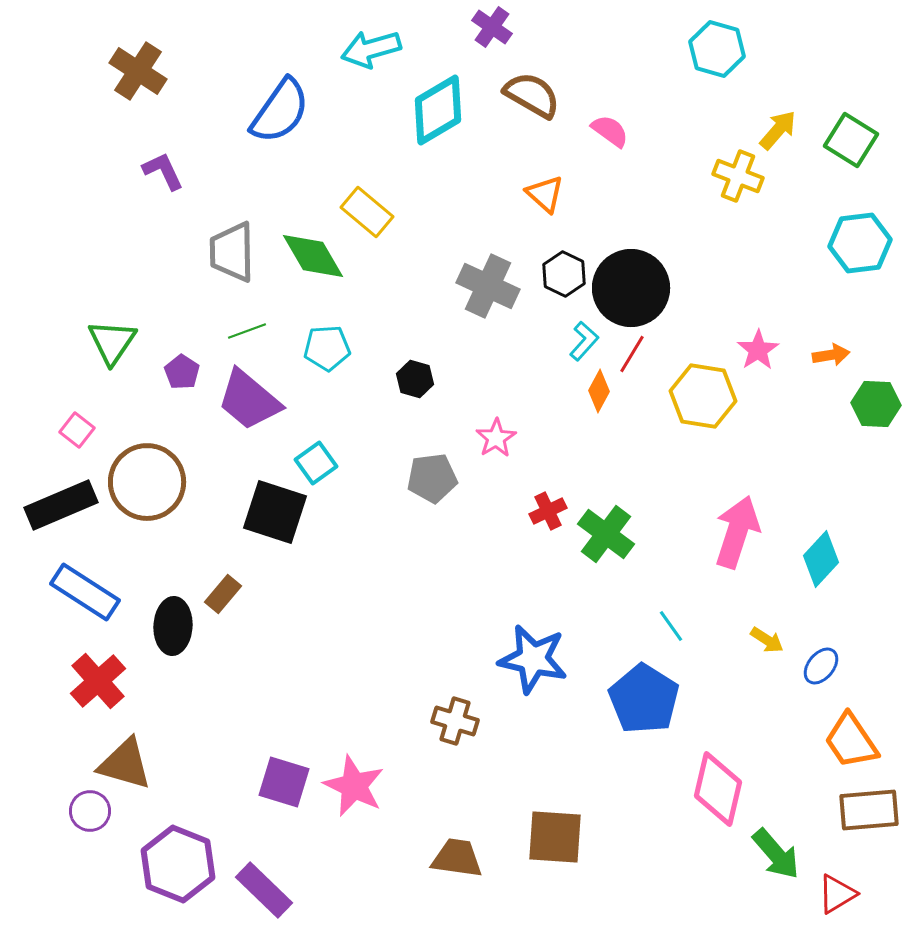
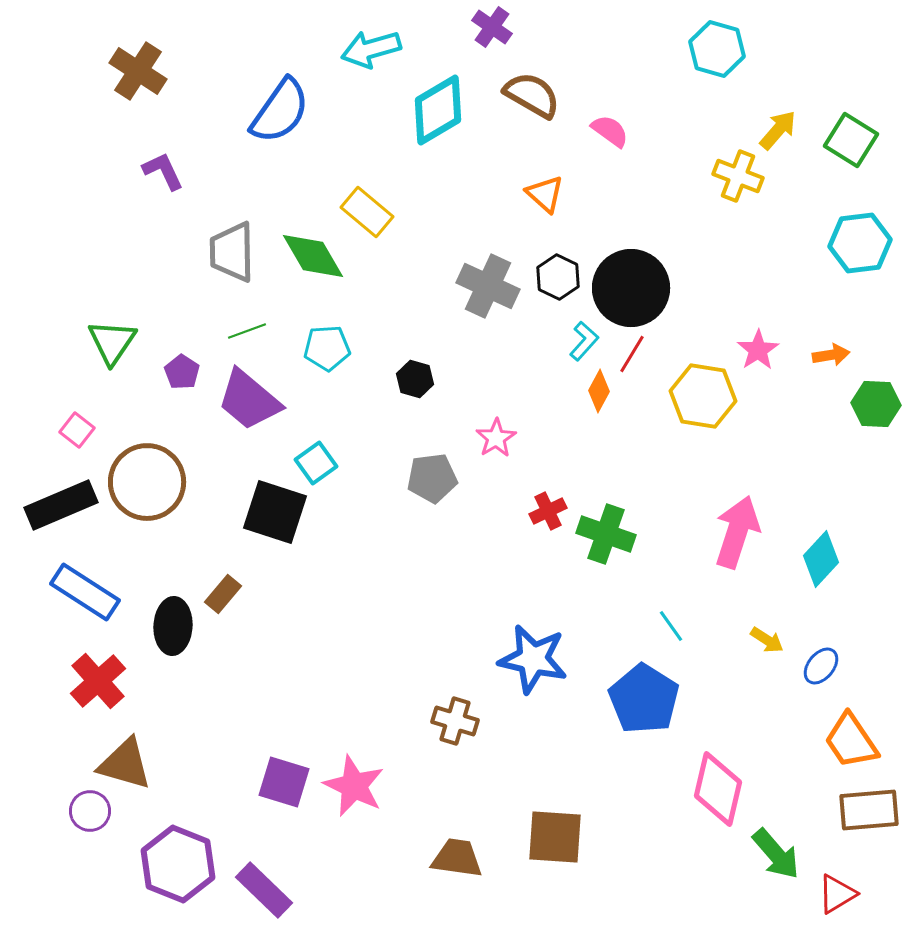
black hexagon at (564, 274): moved 6 px left, 3 px down
green cross at (606, 534): rotated 18 degrees counterclockwise
